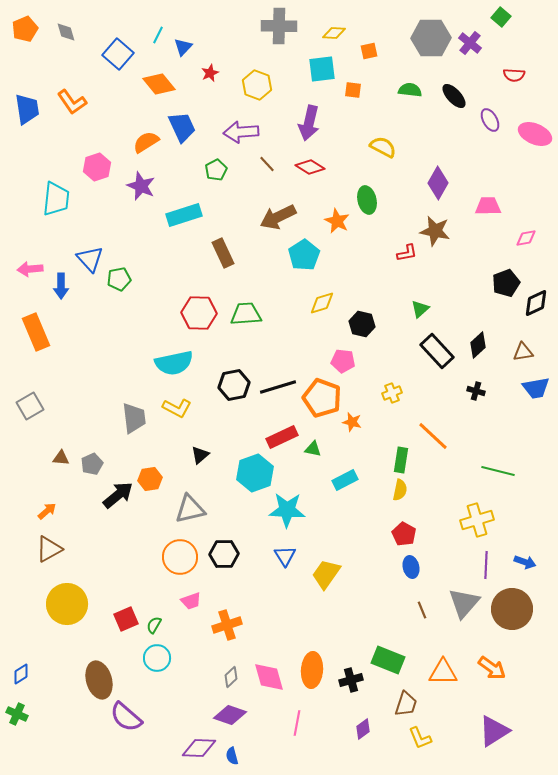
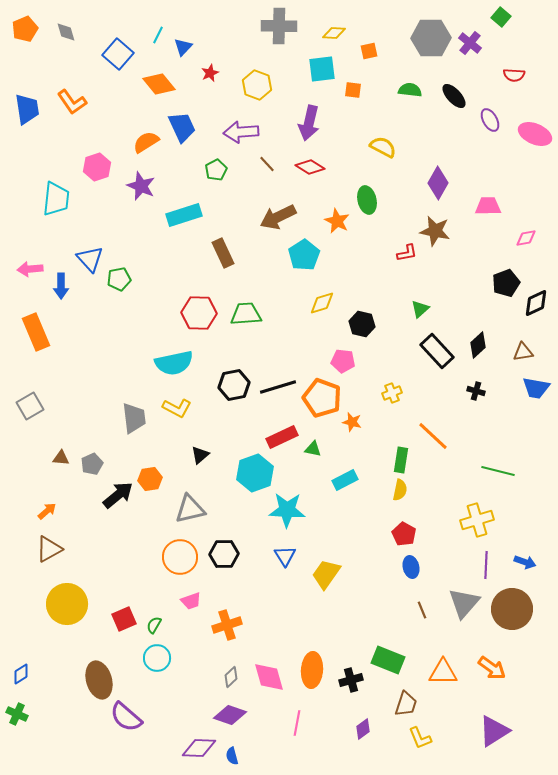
blue trapezoid at (536, 388): rotated 20 degrees clockwise
red square at (126, 619): moved 2 px left
